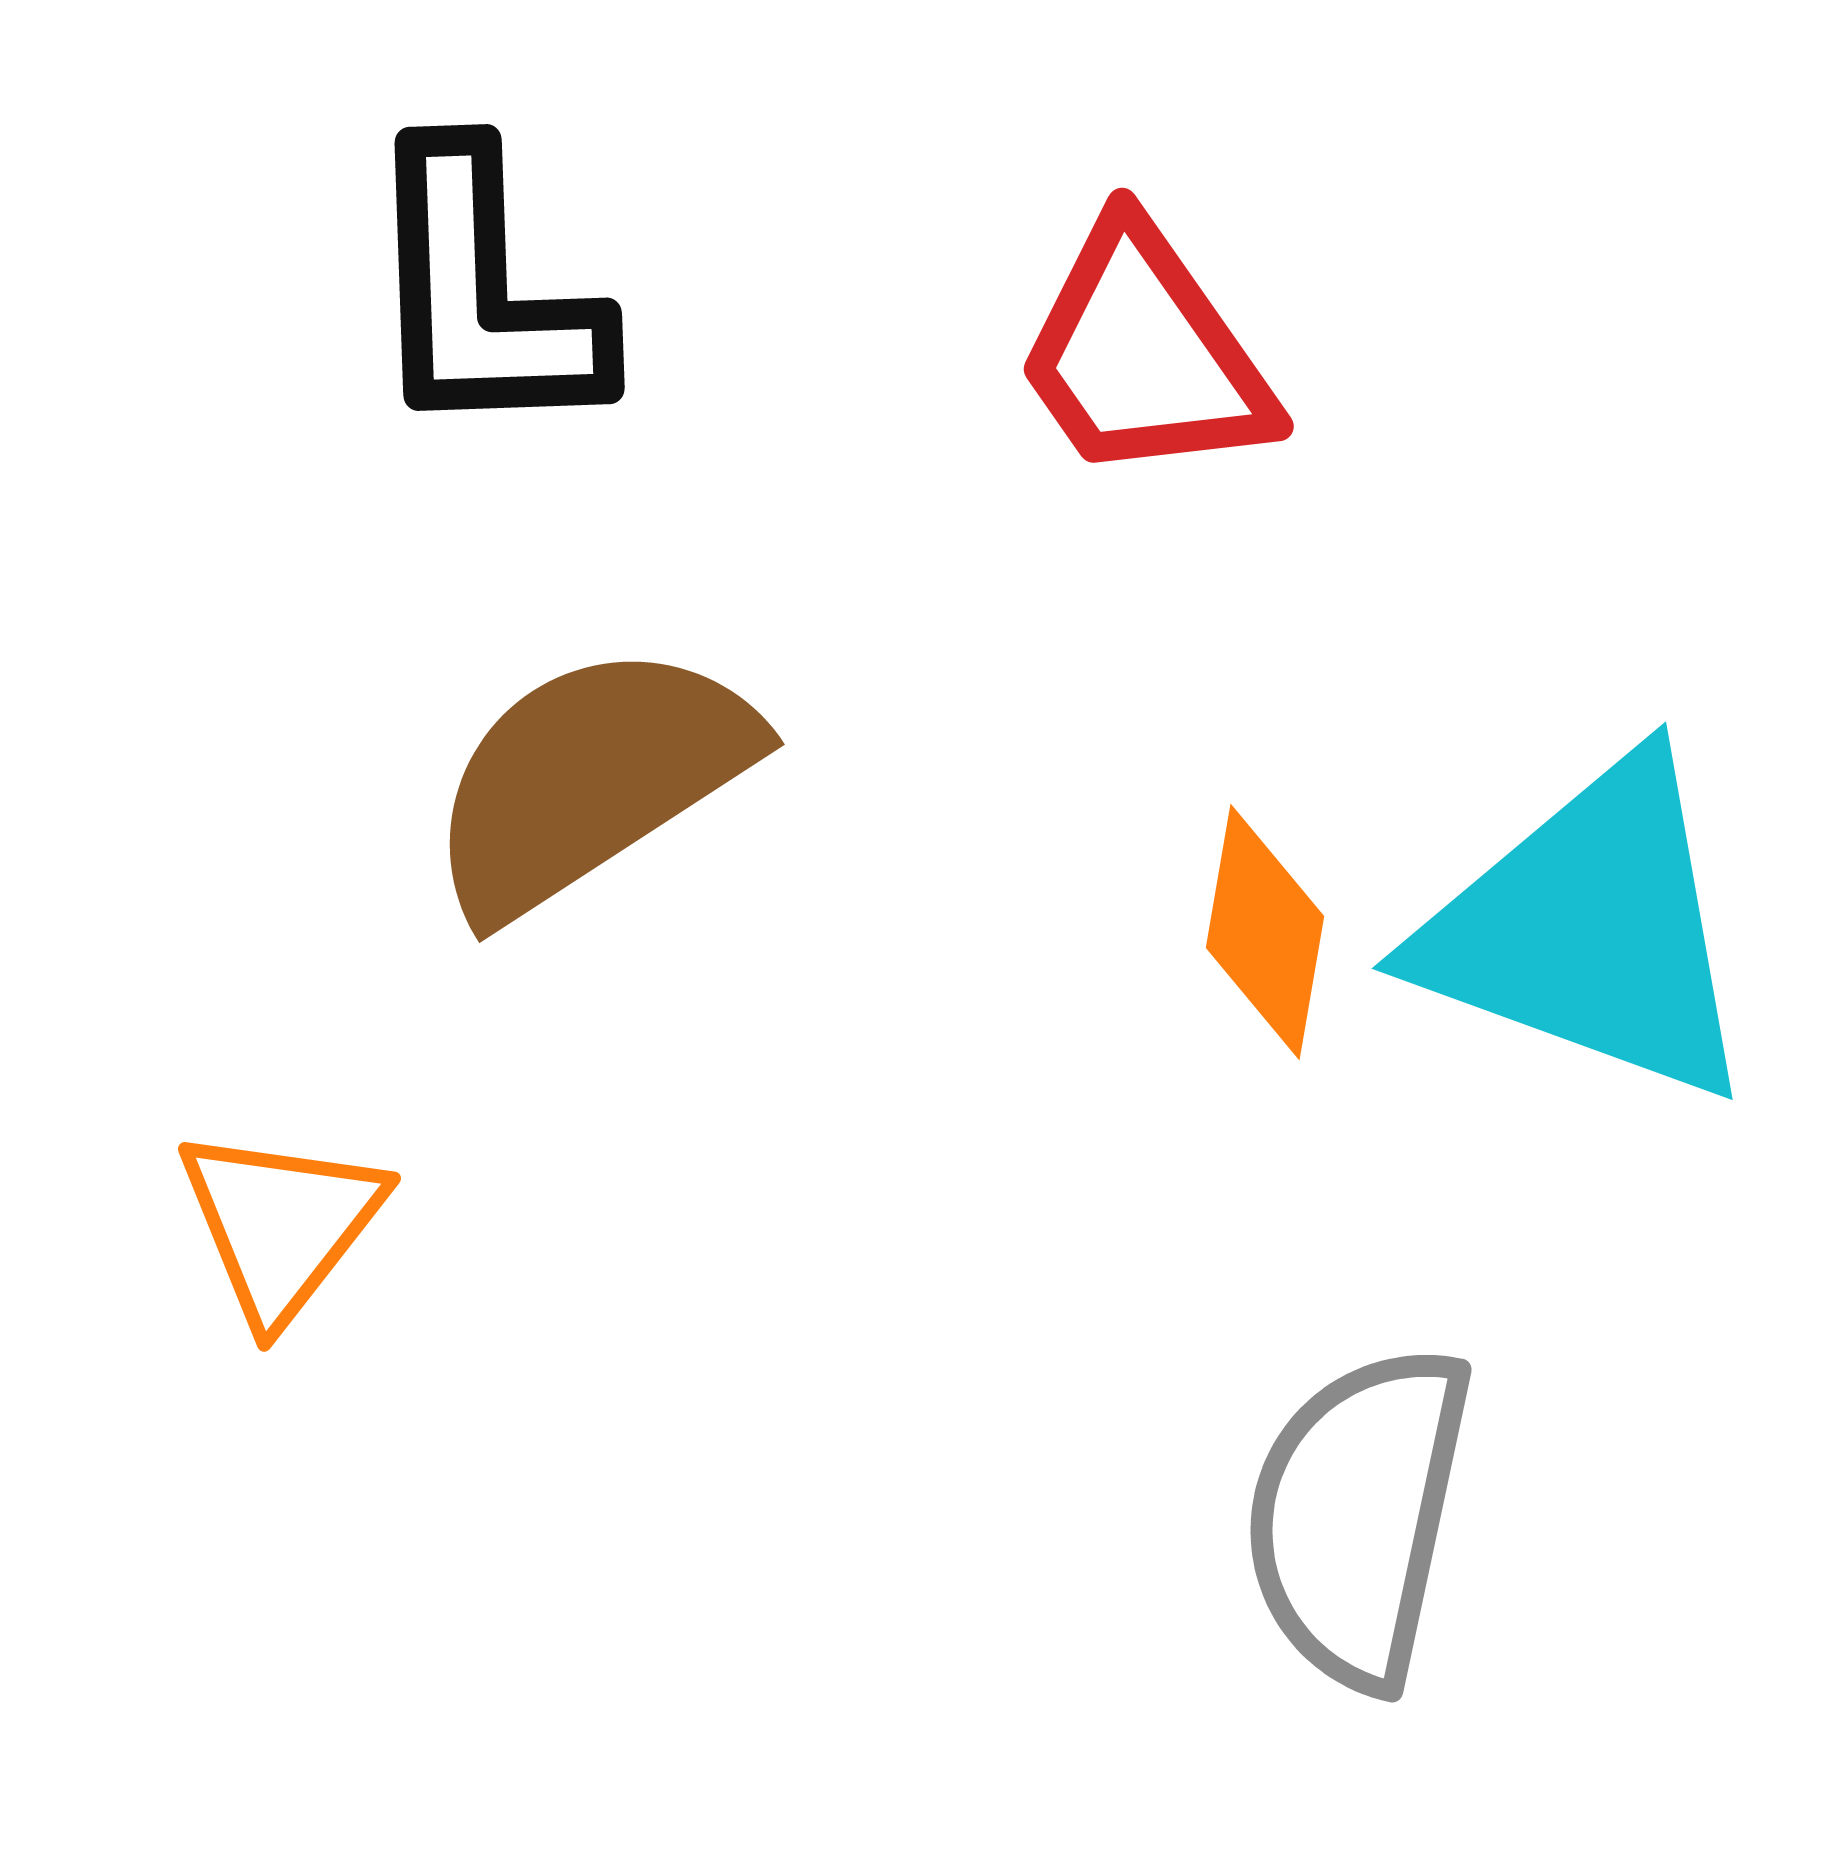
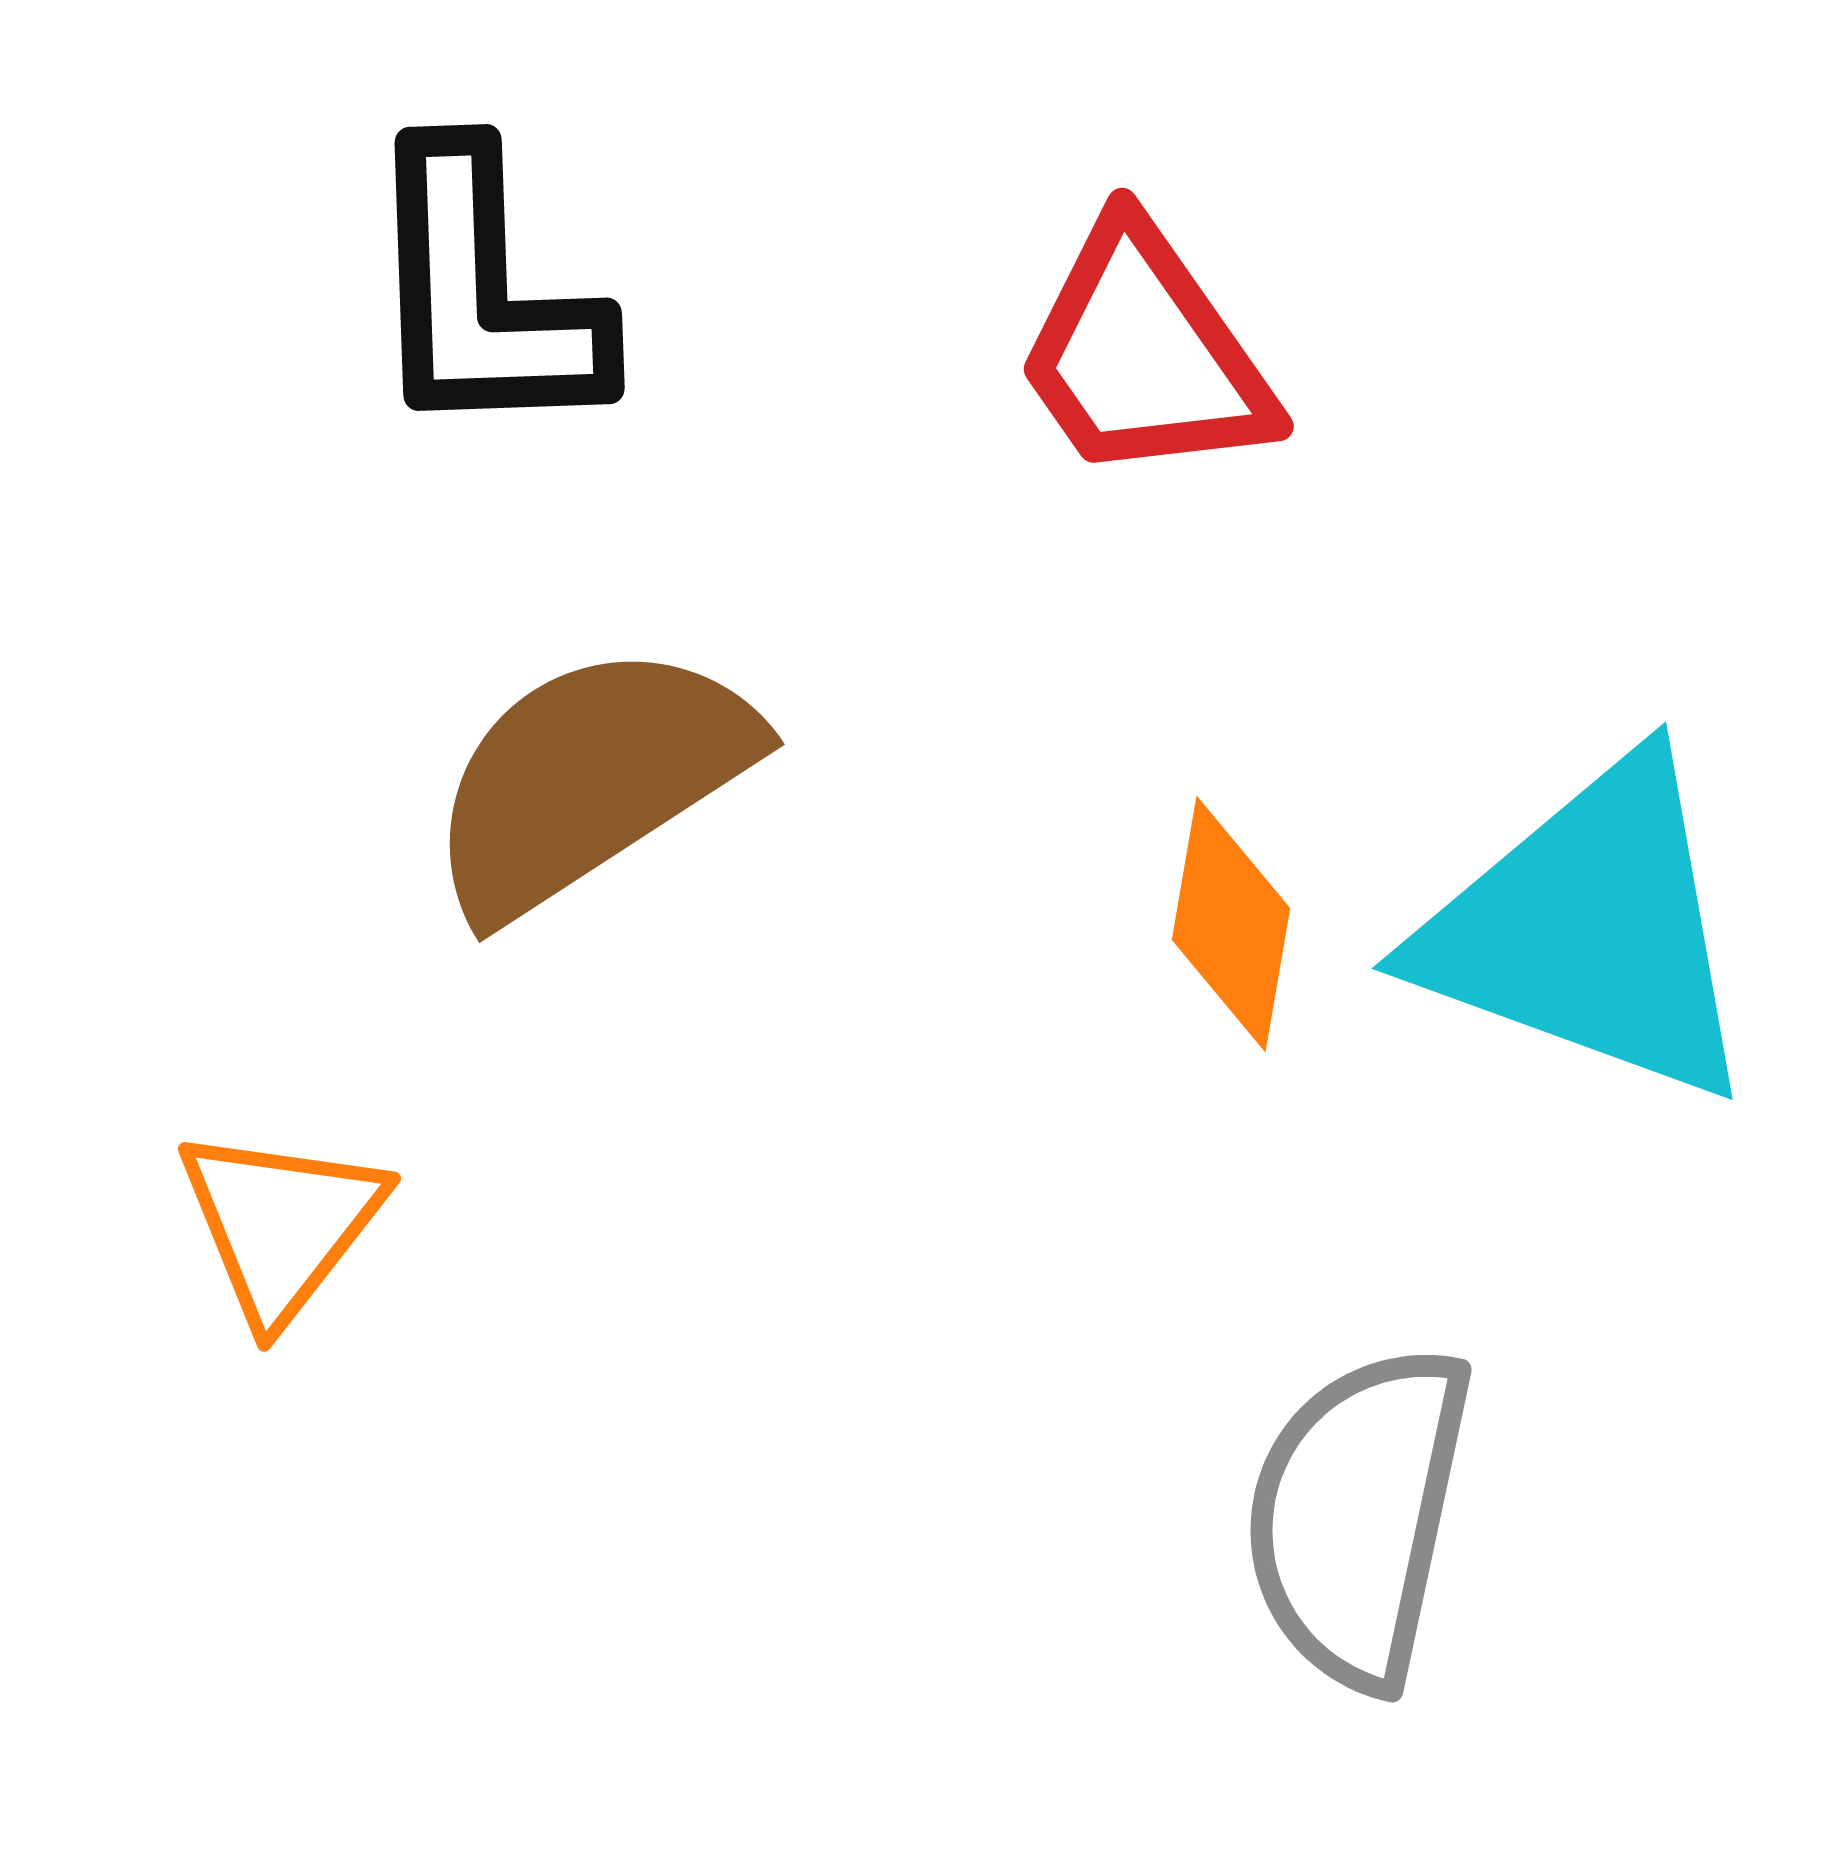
orange diamond: moved 34 px left, 8 px up
